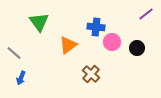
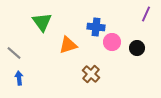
purple line: rotated 28 degrees counterclockwise
green triangle: moved 3 px right
orange triangle: rotated 18 degrees clockwise
blue arrow: moved 2 px left; rotated 152 degrees clockwise
